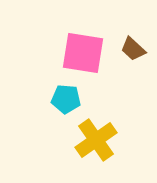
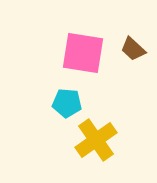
cyan pentagon: moved 1 px right, 4 px down
